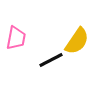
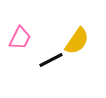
pink trapezoid: moved 4 px right; rotated 15 degrees clockwise
